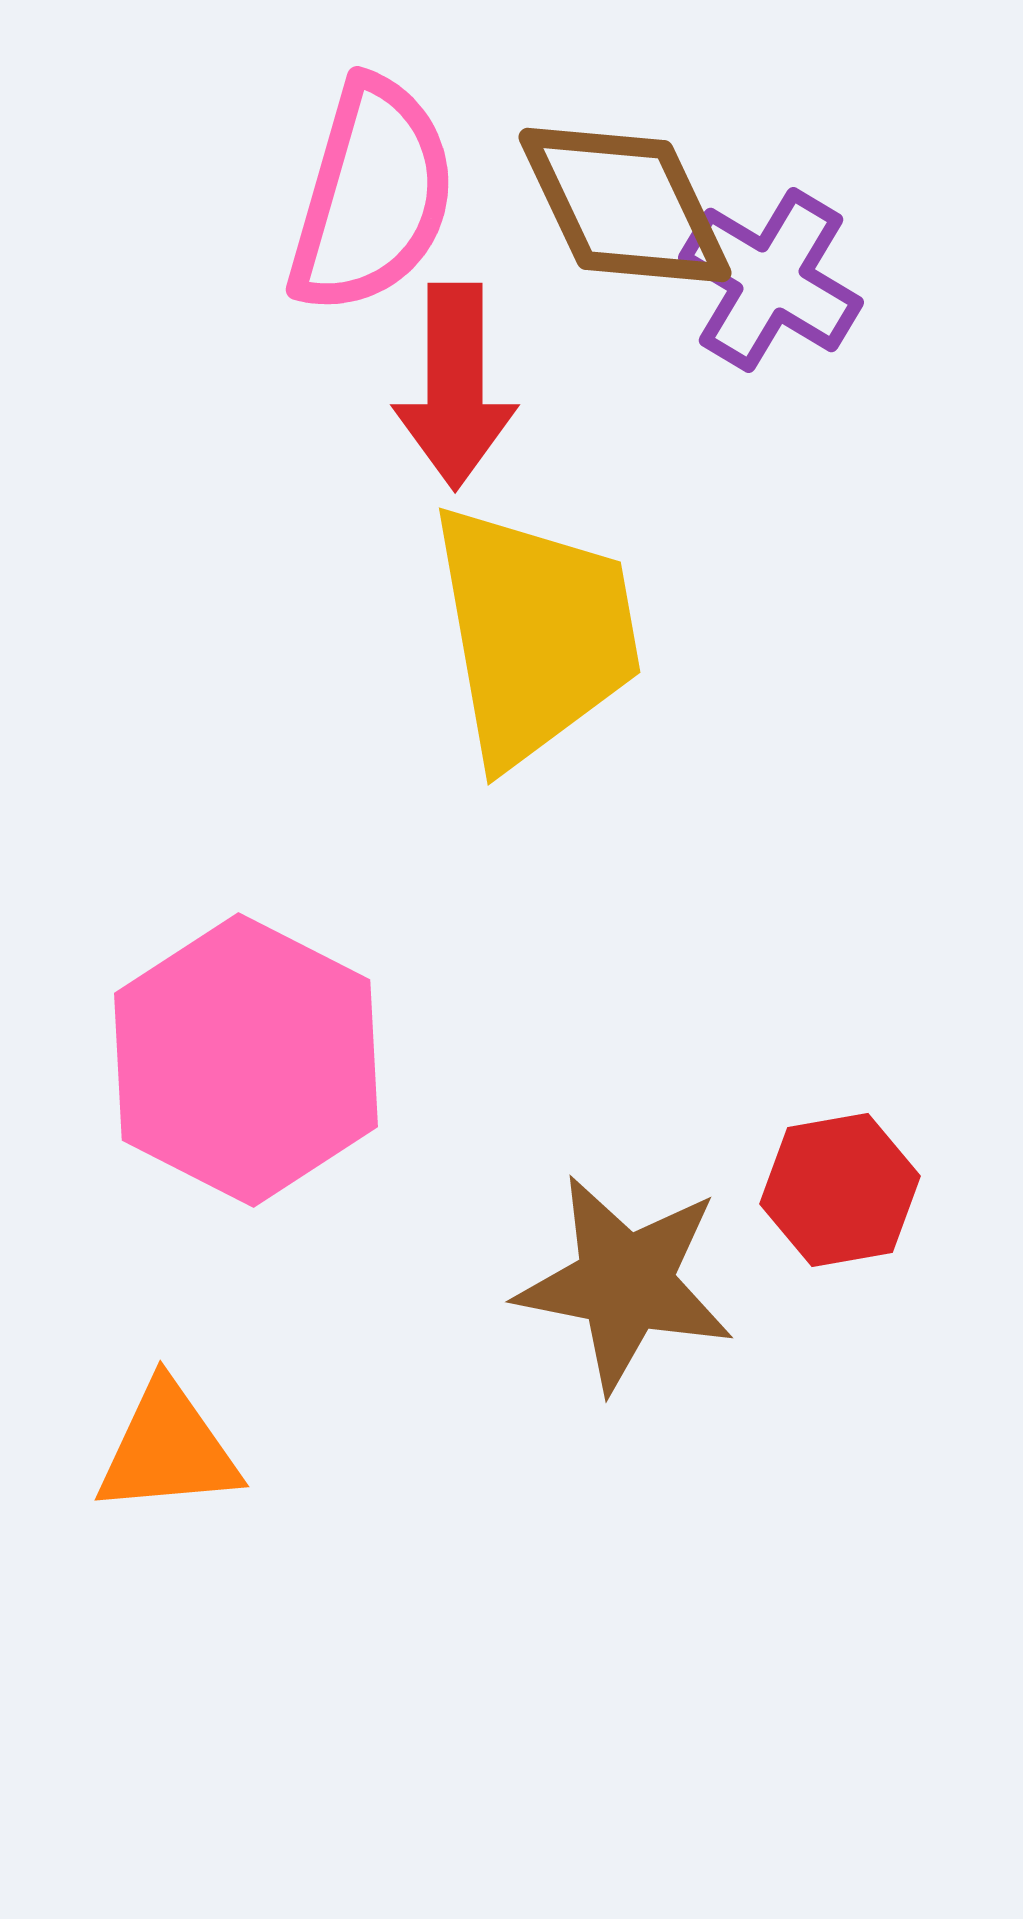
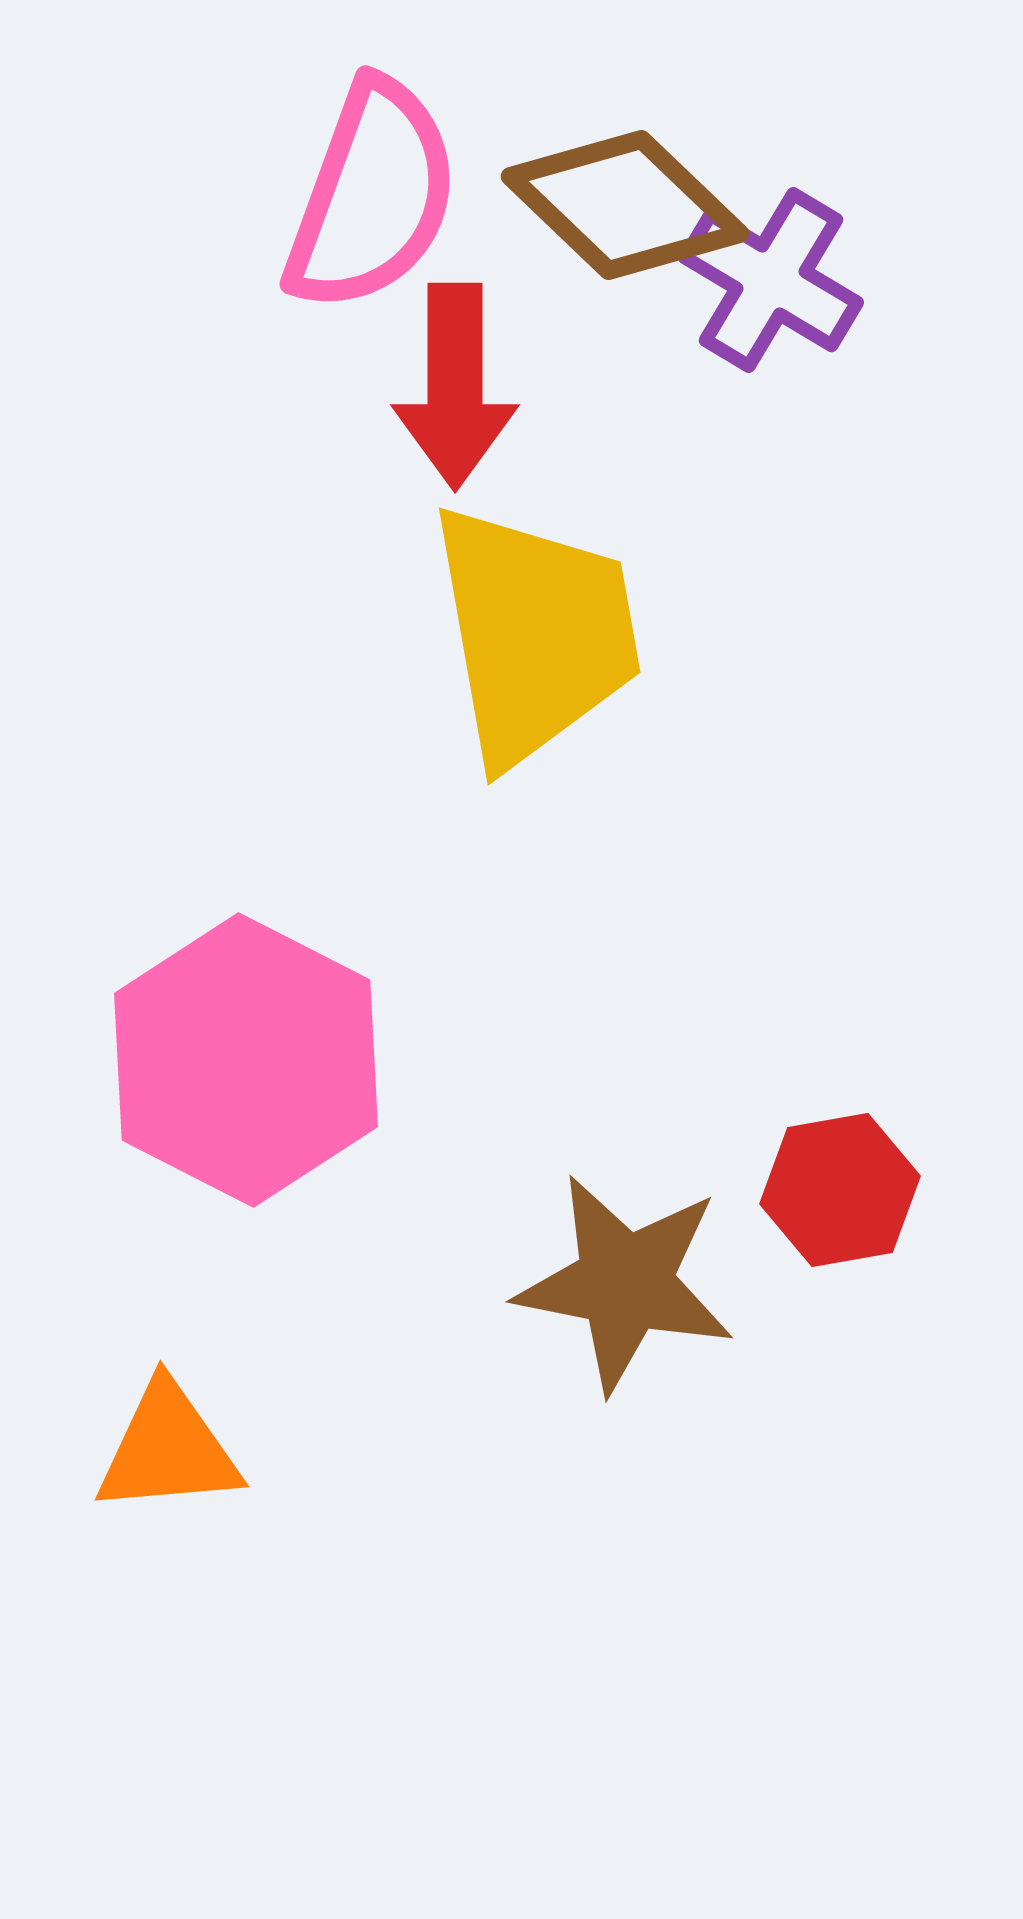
pink semicircle: rotated 4 degrees clockwise
brown diamond: rotated 21 degrees counterclockwise
